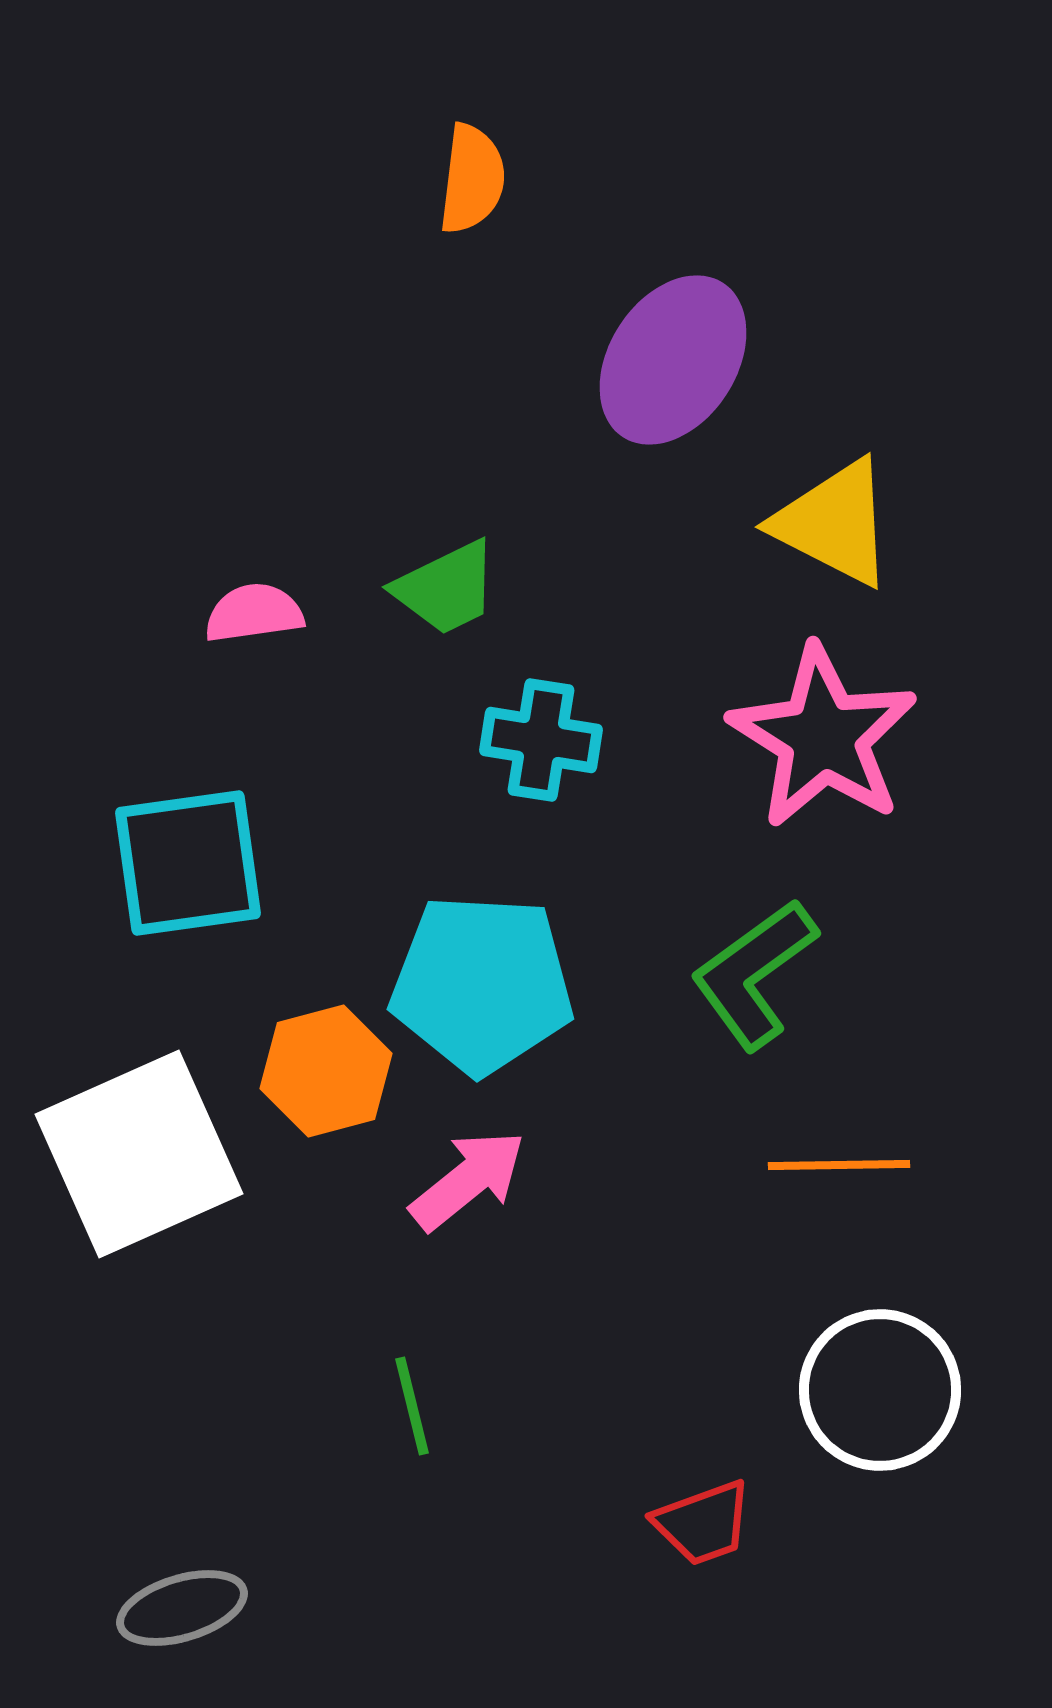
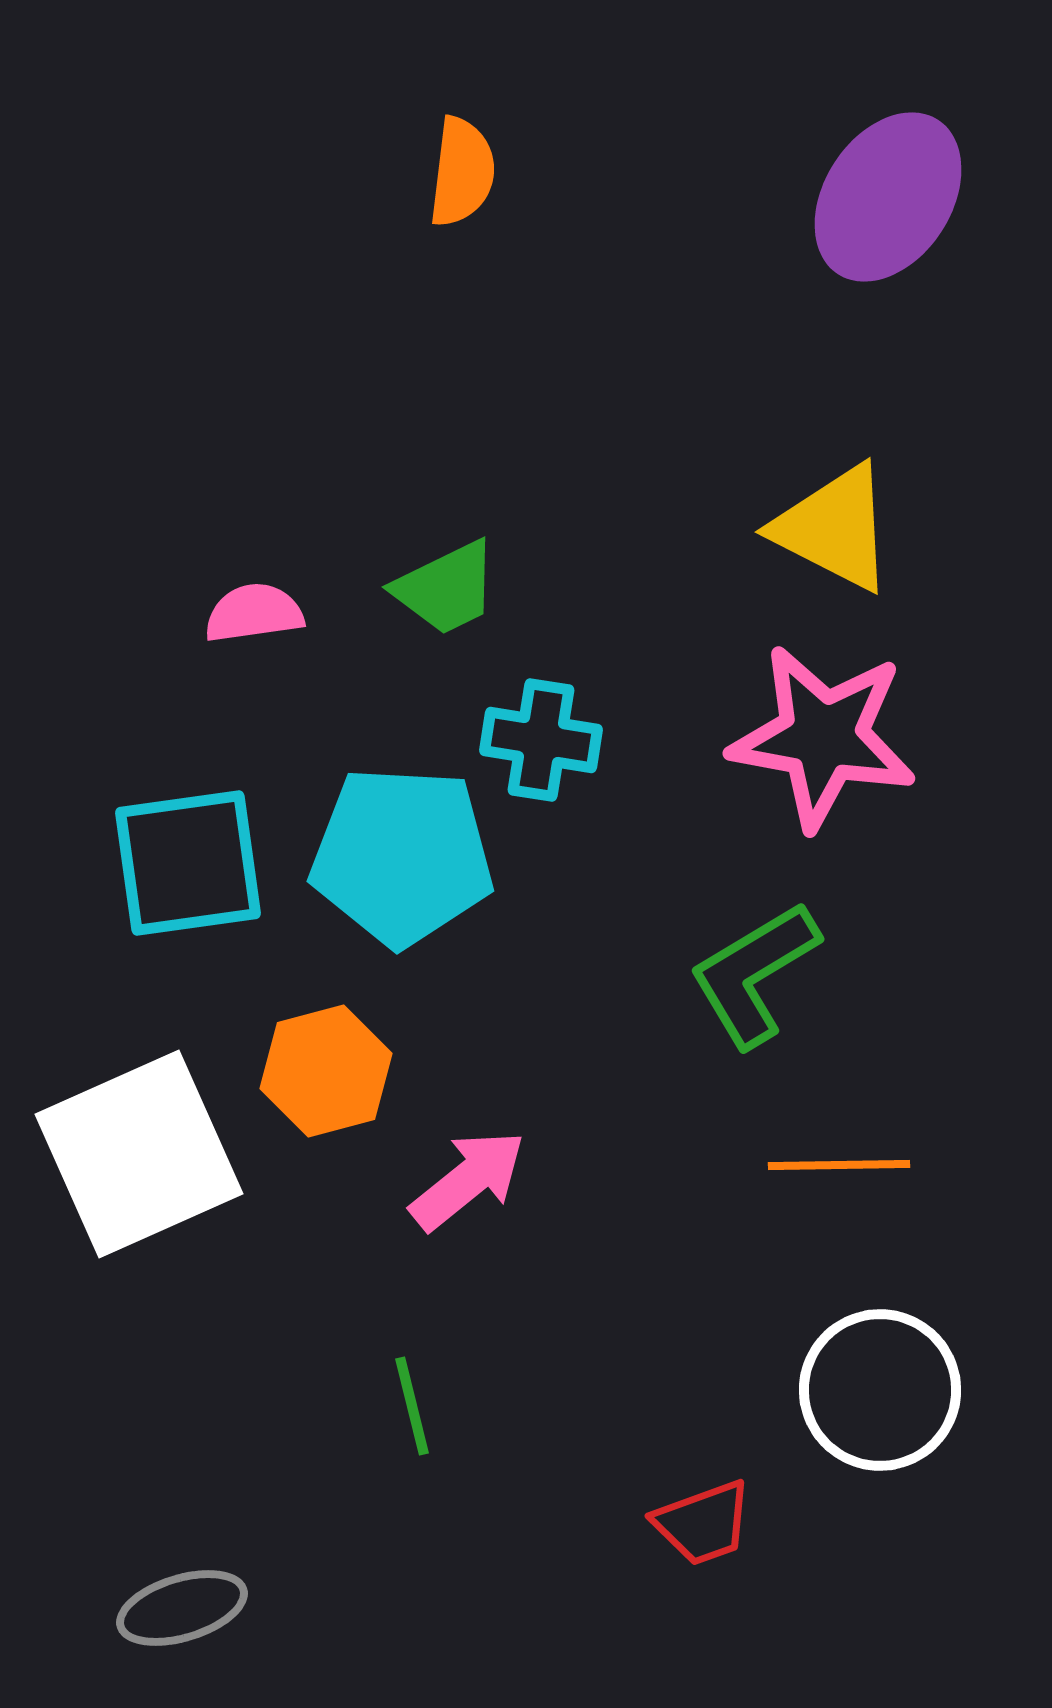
orange semicircle: moved 10 px left, 7 px up
purple ellipse: moved 215 px right, 163 px up
yellow triangle: moved 5 px down
pink star: rotated 22 degrees counterclockwise
green L-shape: rotated 5 degrees clockwise
cyan pentagon: moved 80 px left, 128 px up
